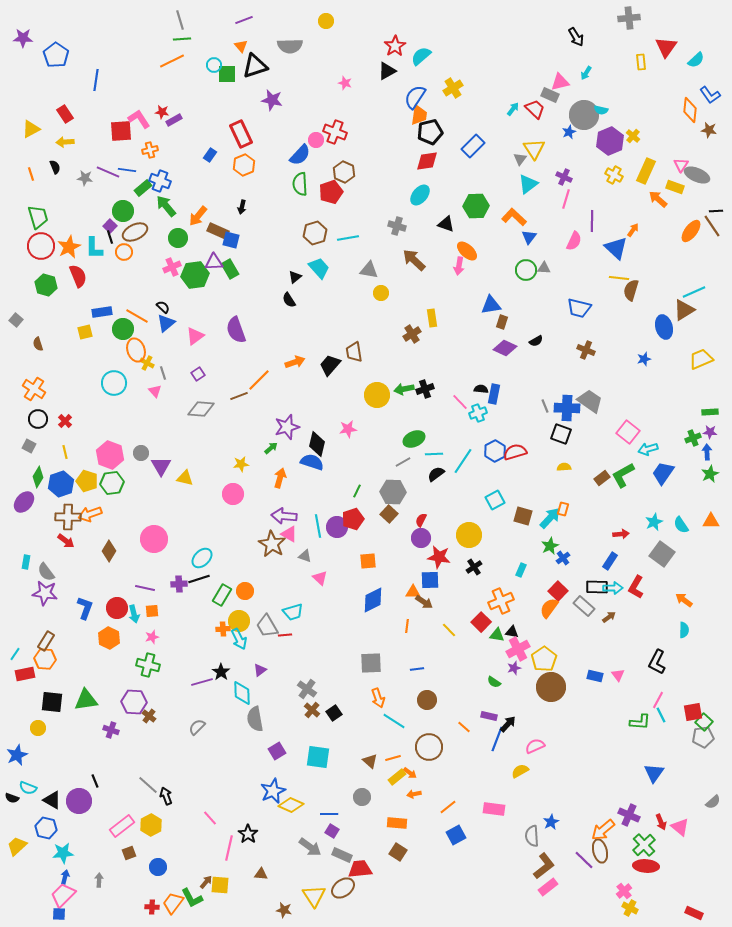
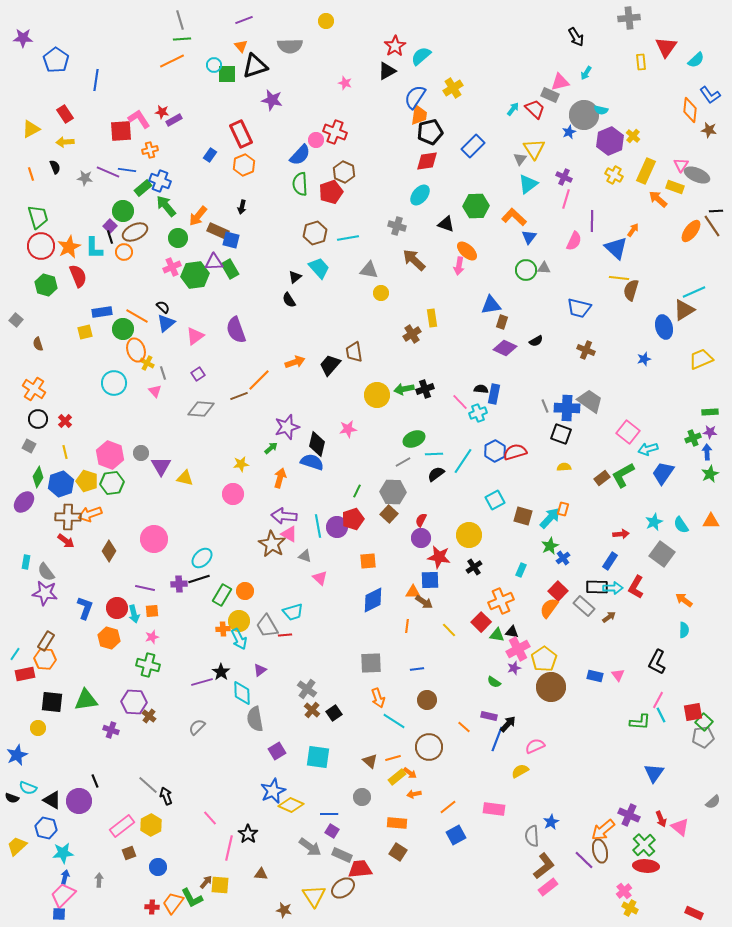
blue pentagon at (56, 55): moved 5 px down
orange hexagon at (109, 638): rotated 10 degrees counterclockwise
red arrow at (661, 822): moved 3 px up
